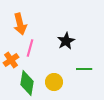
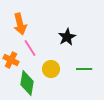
black star: moved 1 px right, 4 px up
pink line: rotated 48 degrees counterclockwise
orange cross: rotated 28 degrees counterclockwise
yellow circle: moved 3 px left, 13 px up
